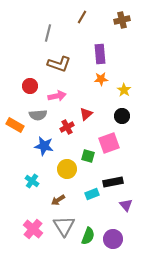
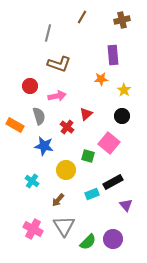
purple rectangle: moved 13 px right, 1 px down
gray semicircle: moved 1 px right, 1 px down; rotated 102 degrees counterclockwise
red cross: rotated 24 degrees counterclockwise
pink square: rotated 30 degrees counterclockwise
yellow circle: moved 1 px left, 1 px down
black rectangle: rotated 18 degrees counterclockwise
brown arrow: rotated 16 degrees counterclockwise
pink cross: rotated 12 degrees counterclockwise
green semicircle: moved 6 px down; rotated 24 degrees clockwise
